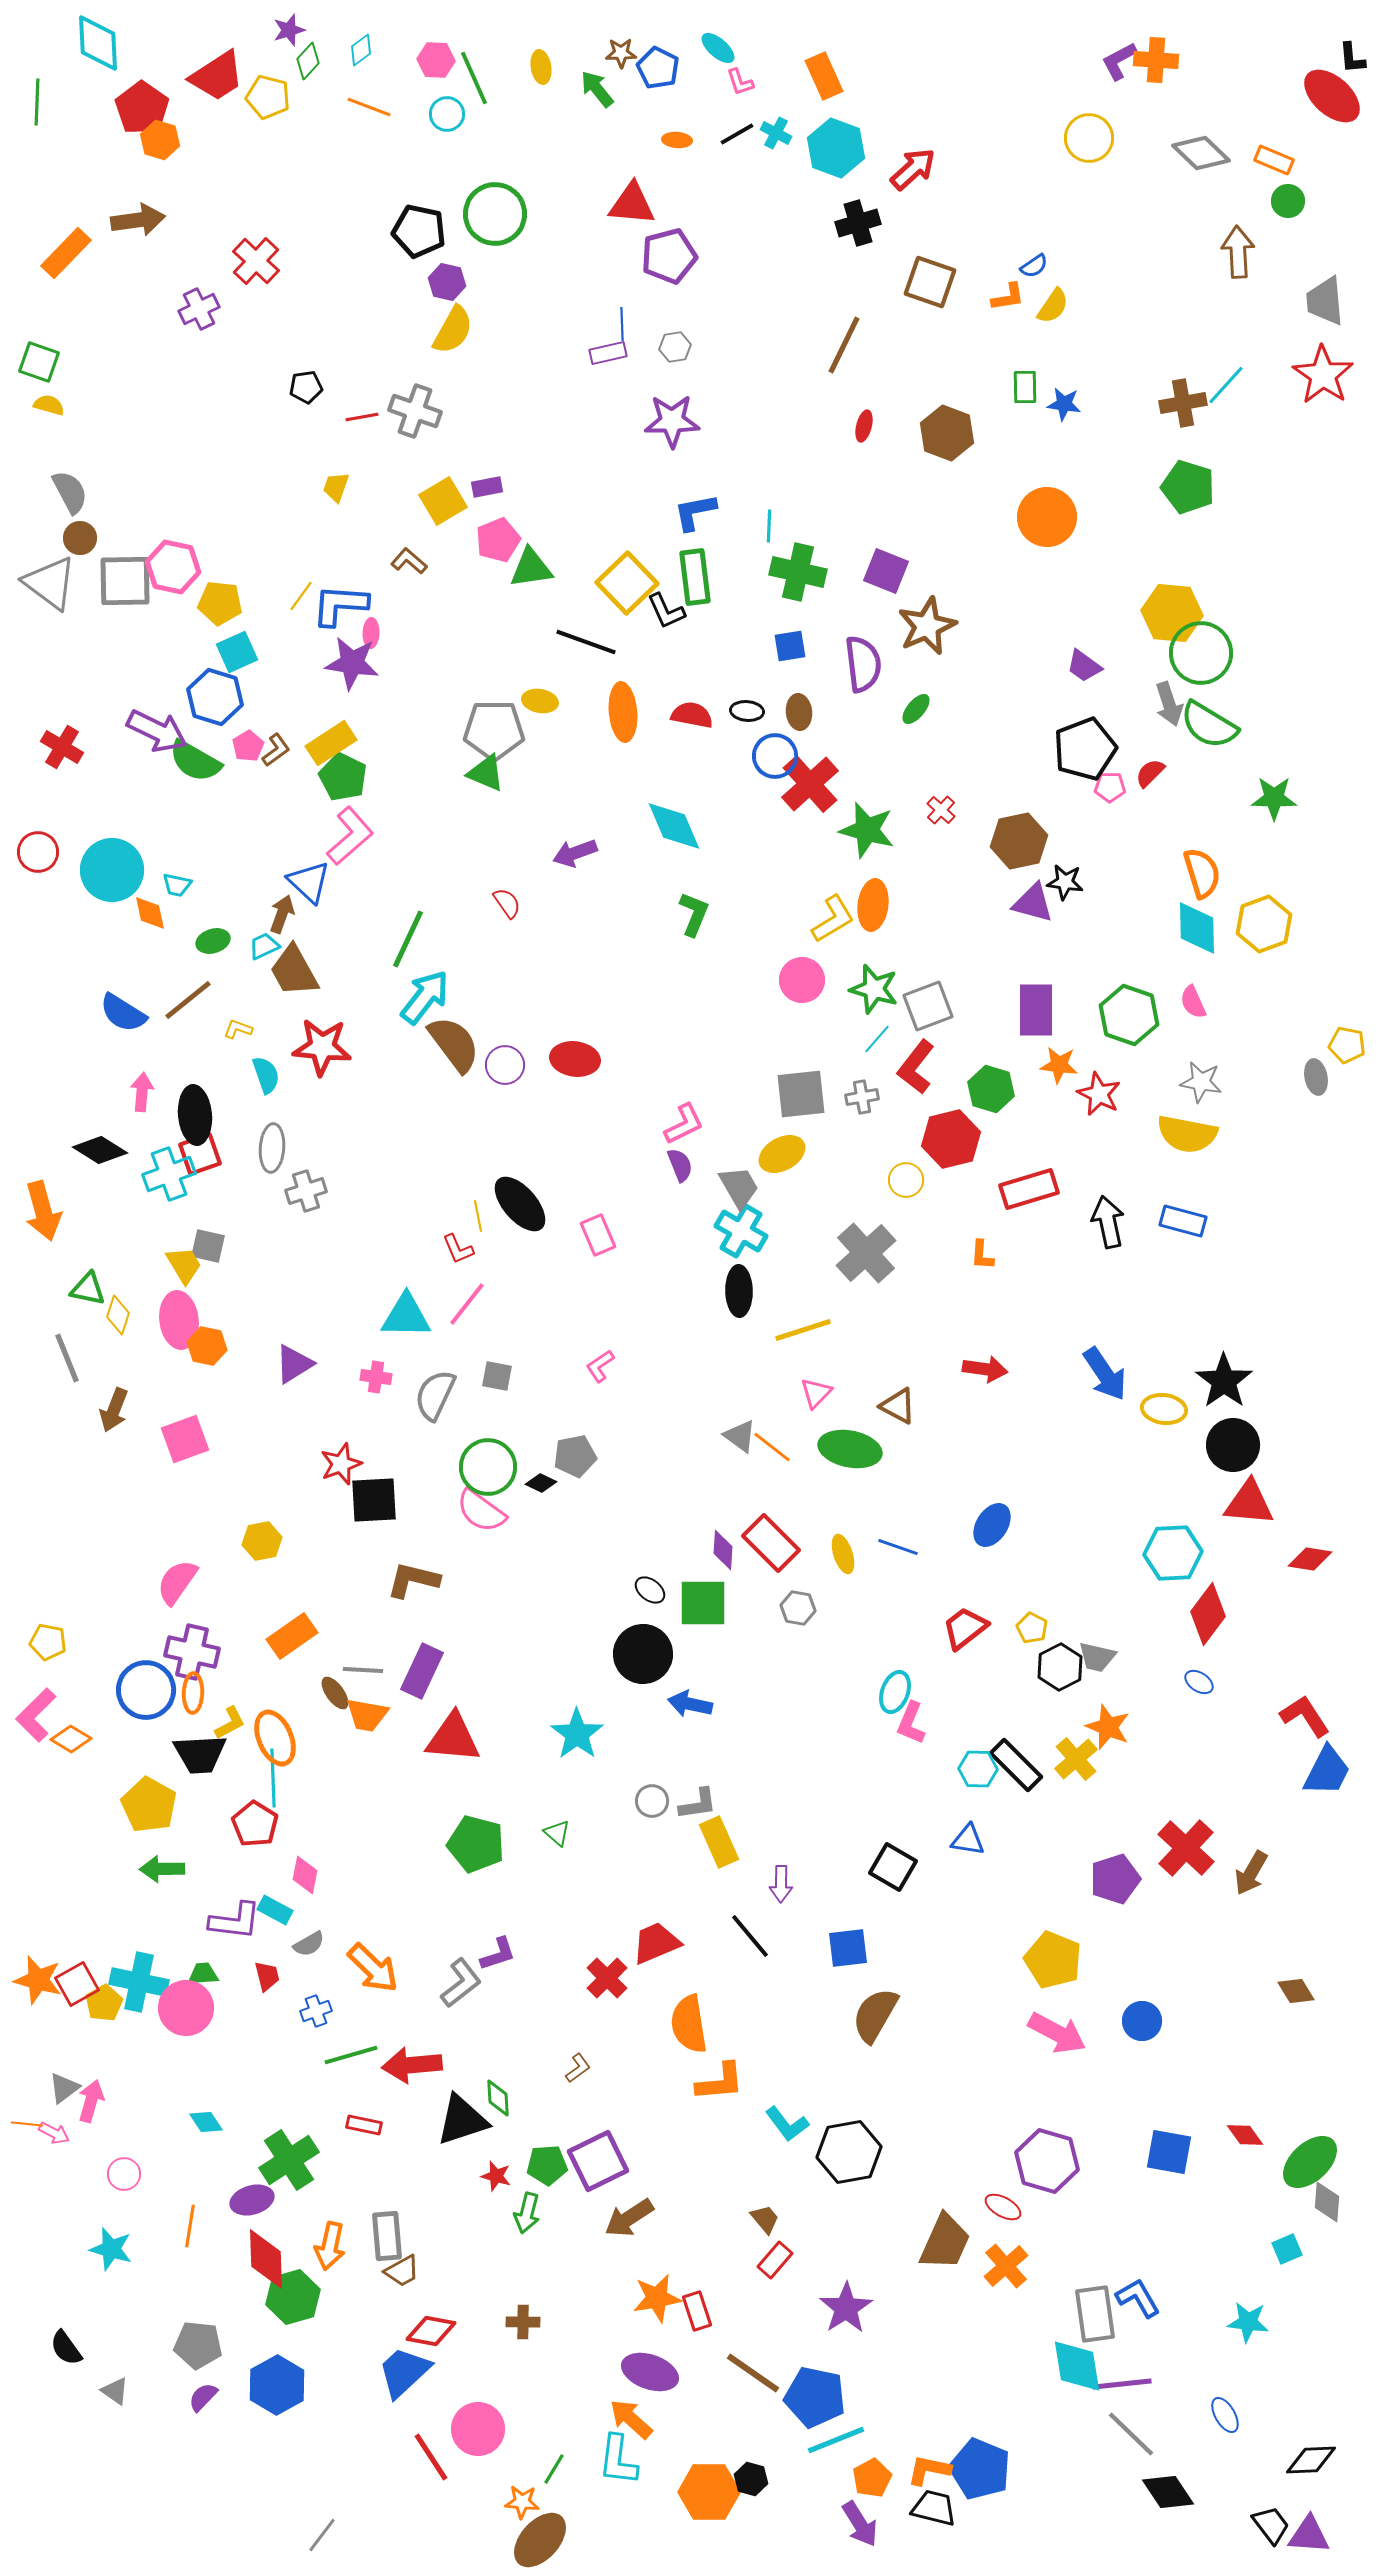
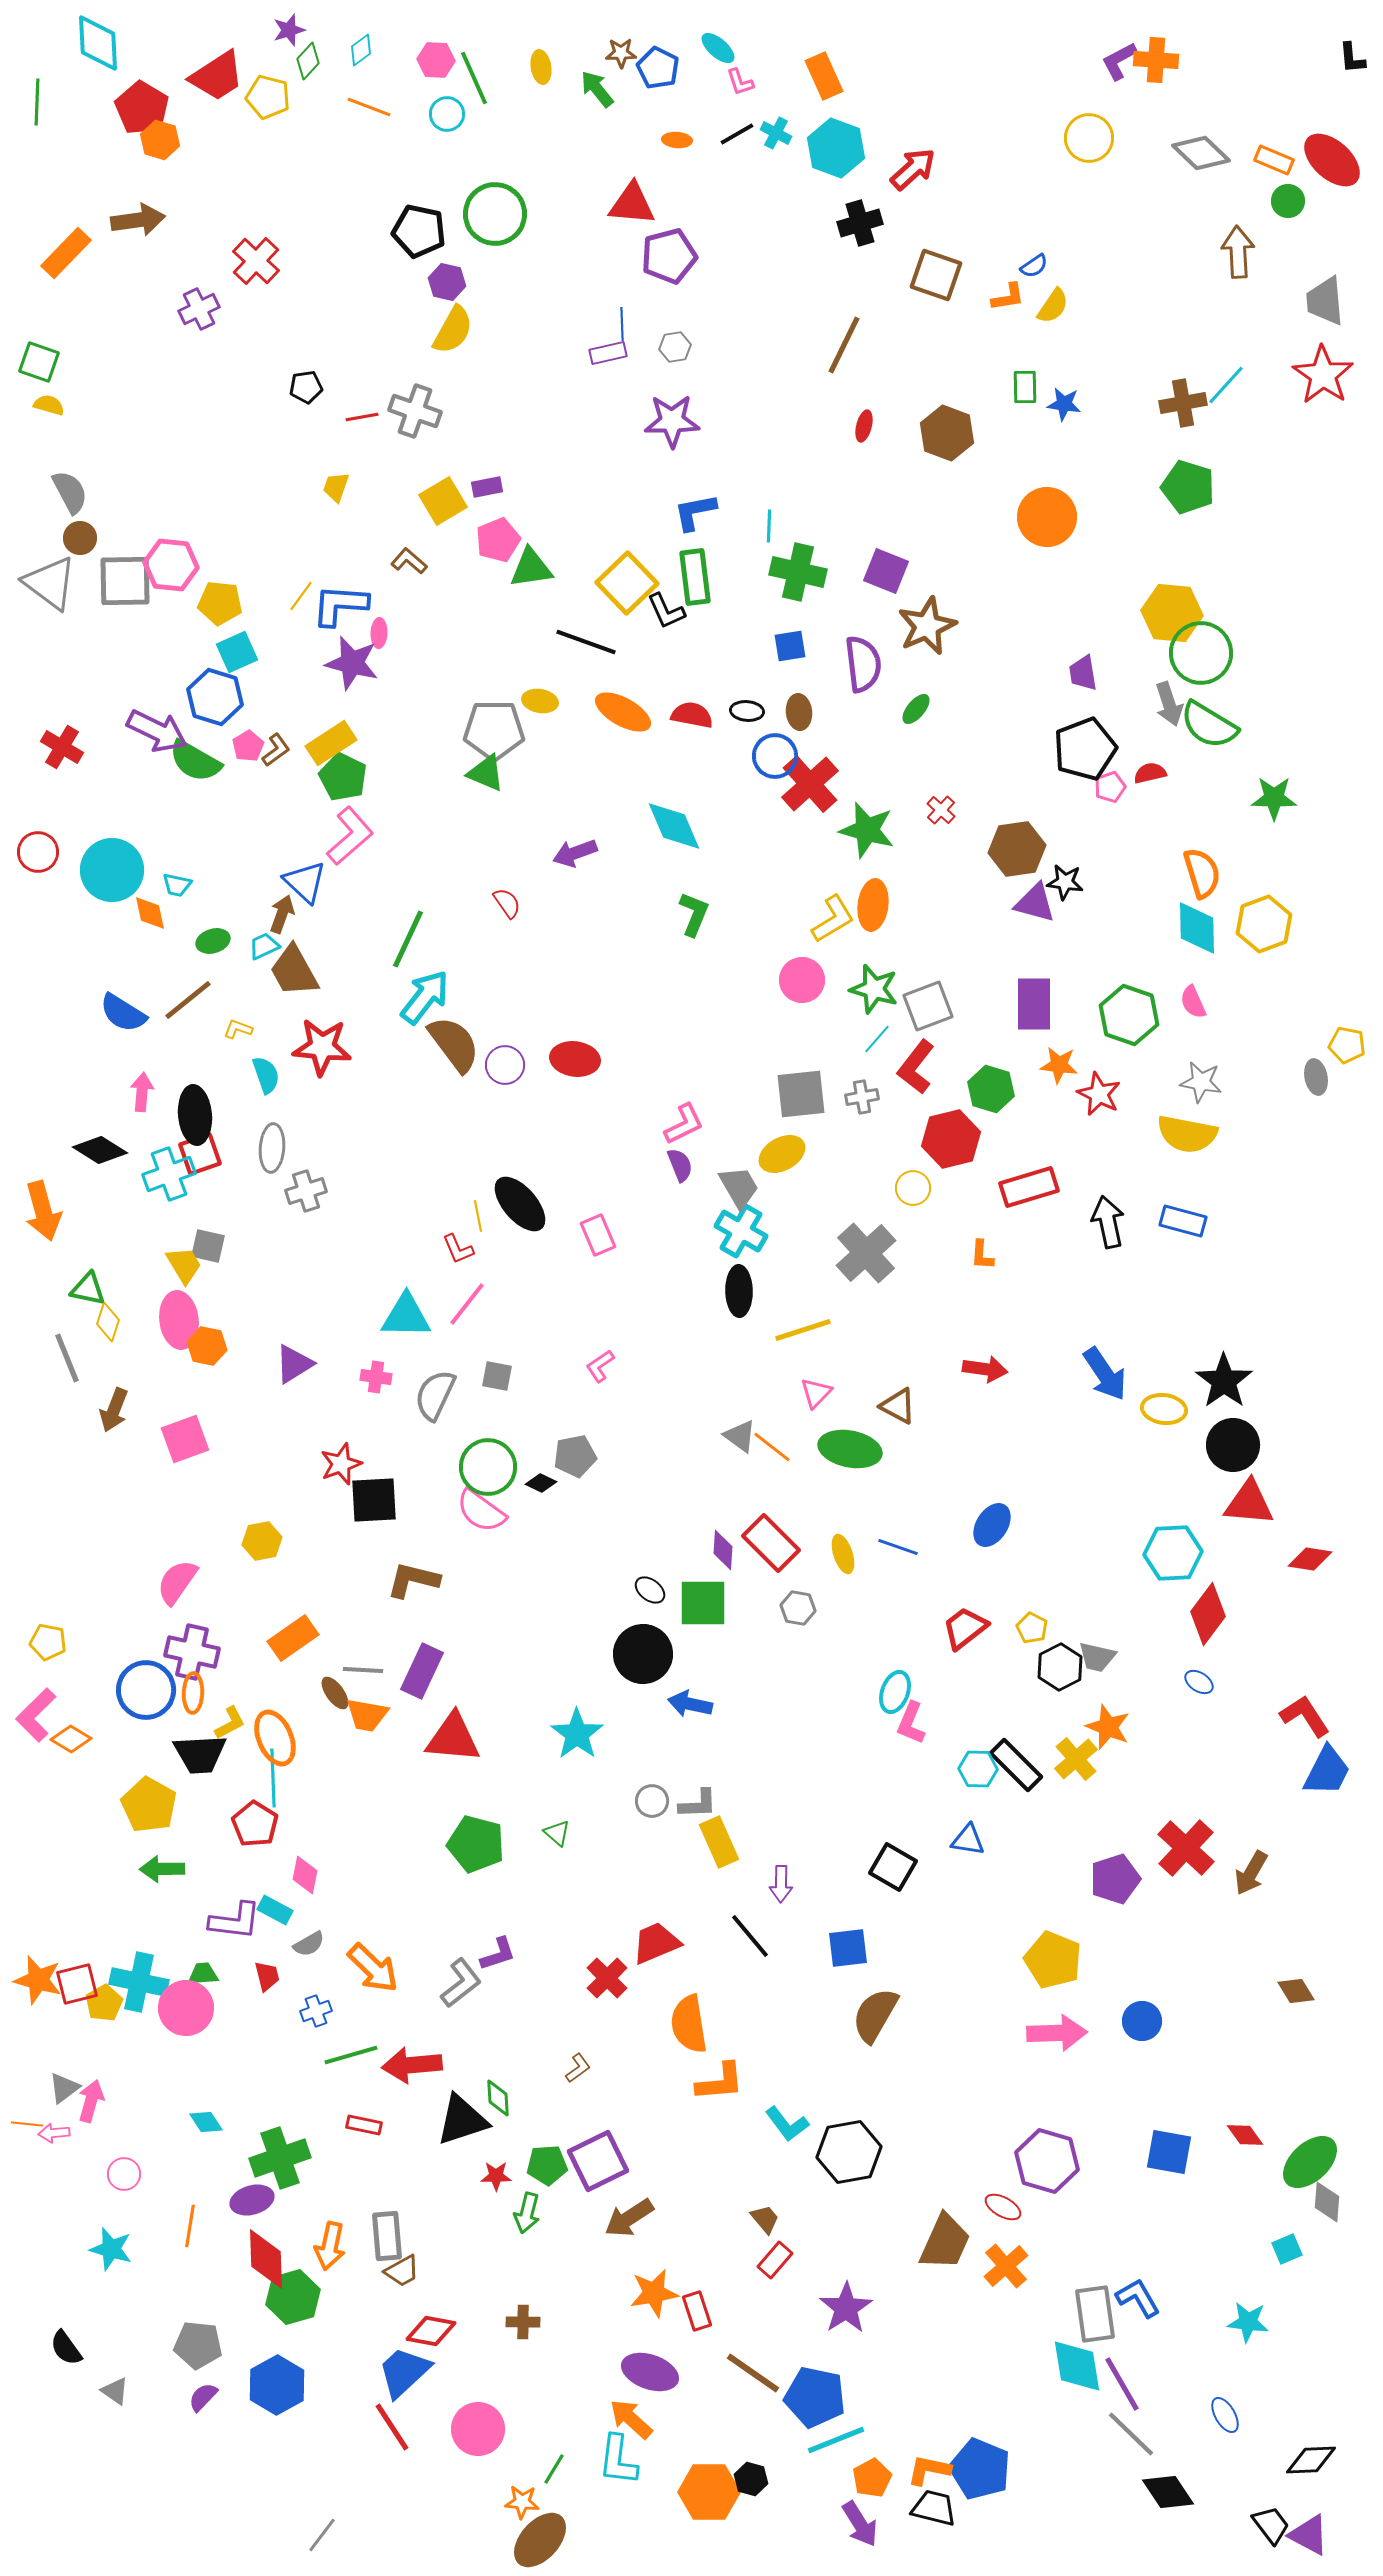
red ellipse at (1332, 96): moved 64 px down
red pentagon at (142, 108): rotated 4 degrees counterclockwise
black cross at (858, 223): moved 2 px right
brown square at (930, 282): moved 6 px right, 7 px up
pink hexagon at (173, 567): moved 2 px left, 2 px up; rotated 6 degrees counterclockwise
pink ellipse at (371, 633): moved 8 px right
purple star at (352, 663): rotated 6 degrees clockwise
purple trapezoid at (1084, 666): moved 1 px left, 7 px down; rotated 45 degrees clockwise
orange ellipse at (623, 712): rotated 56 degrees counterclockwise
red semicircle at (1150, 773): rotated 32 degrees clockwise
pink pentagon at (1110, 787): rotated 20 degrees counterclockwise
brown hexagon at (1019, 841): moved 2 px left, 8 px down; rotated 4 degrees clockwise
blue triangle at (309, 882): moved 4 px left
purple triangle at (1033, 903): moved 2 px right
purple rectangle at (1036, 1010): moved 2 px left, 6 px up
yellow circle at (906, 1180): moved 7 px right, 8 px down
red rectangle at (1029, 1189): moved 2 px up
yellow diamond at (118, 1315): moved 10 px left, 7 px down
orange rectangle at (292, 1636): moved 1 px right, 2 px down
gray L-shape at (698, 1804): rotated 6 degrees clockwise
red square at (77, 1984): rotated 15 degrees clockwise
pink arrow at (1057, 2033): rotated 30 degrees counterclockwise
pink arrow at (54, 2133): rotated 148 degrees clockwise
green cross at (289, 2160): moved 9 px left, 2 px up; rotated 14 degrees clockwise
red star at (496, 2176): rotated 16 degrees counterclockwise
orange star at (657, 2298): moved 3 px left, 5 px up
purple line at (1122, 2384): rotated 66 degrees clockwise
red line at (431, 2457): moved 39 px left, 30 px up
purple triangle at (1309, 2535): rotated 24 degrees clockwise
